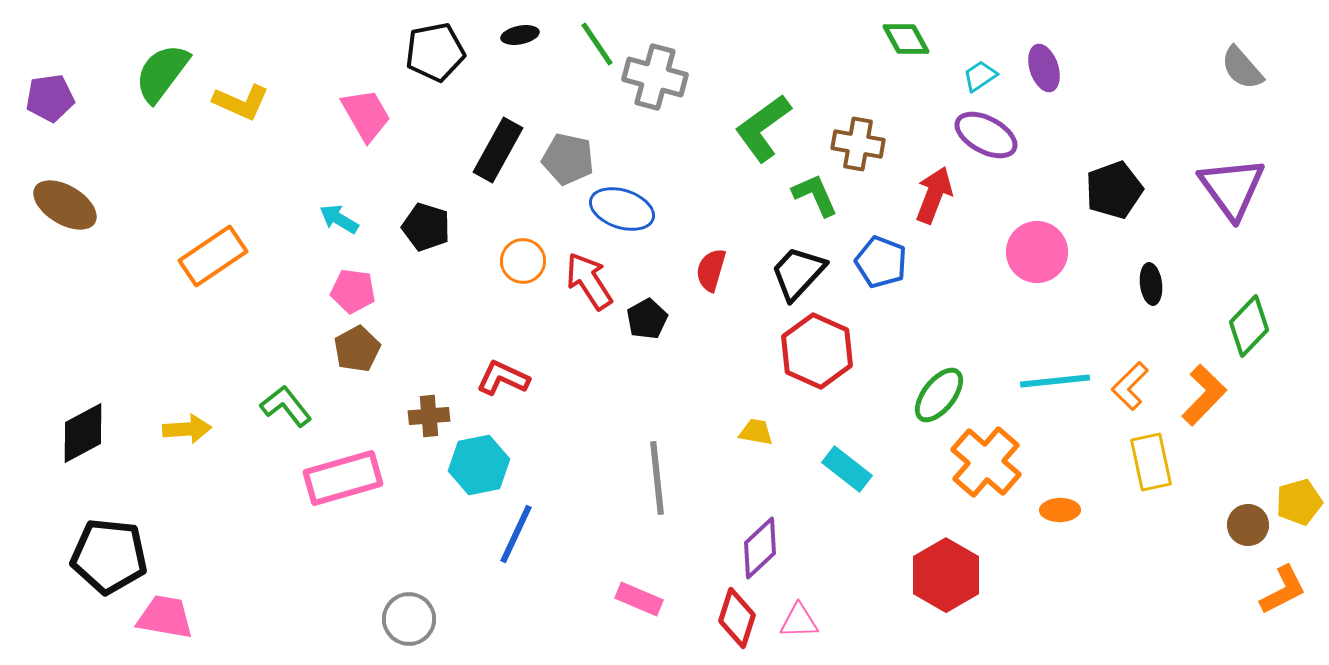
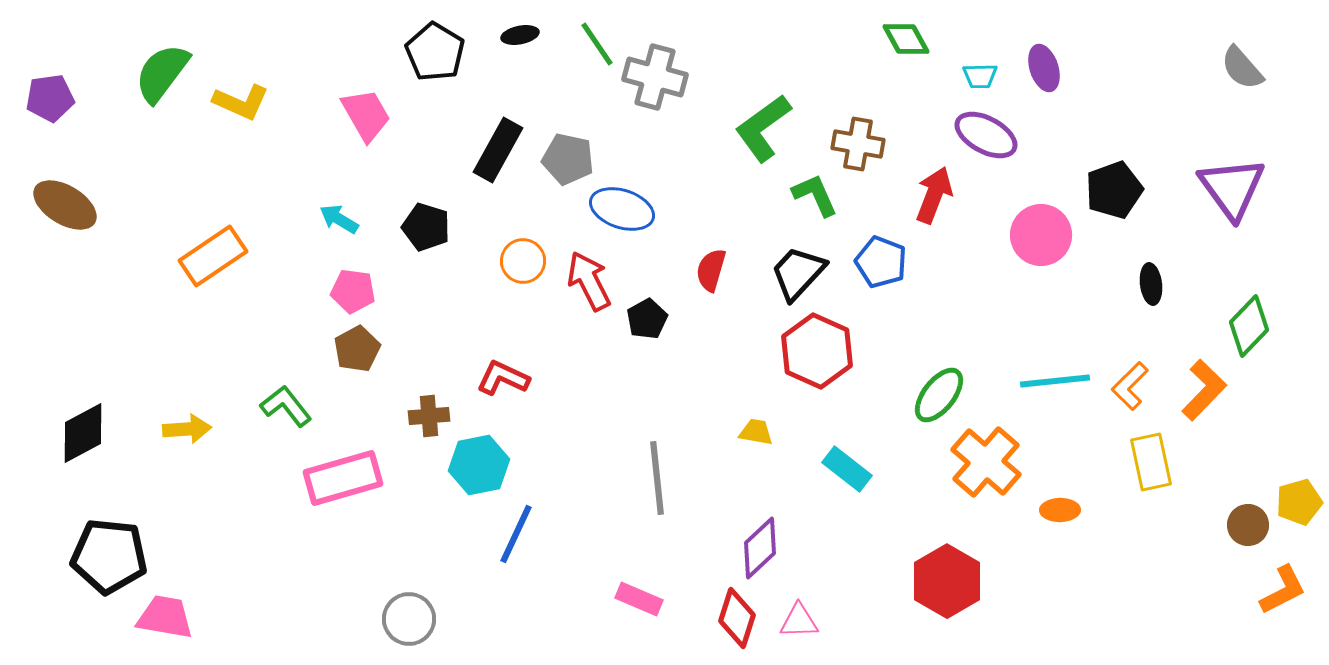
black pentagon at (435, 52): rotated 30 degrees counterclockwise
cyan trapezoid at (980, 76): rotated 147 degrees counterclockwise
pink circle at (1037, 252): moved 4 px right, 17 px up
red arrow at (589, 281): rotated 6 degrees clockwise
orange L-shape at (1204, 395): moved 5 px up
red hexagon at (946, 575): moved 1 px right, 6 px down
